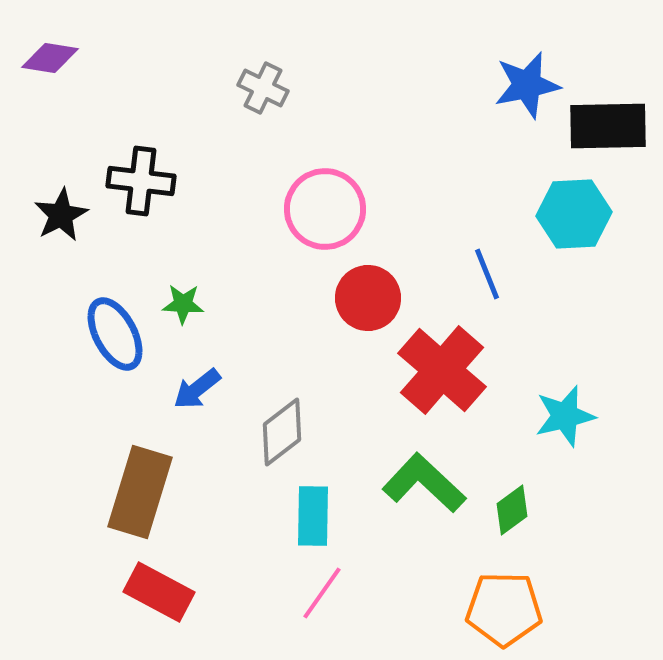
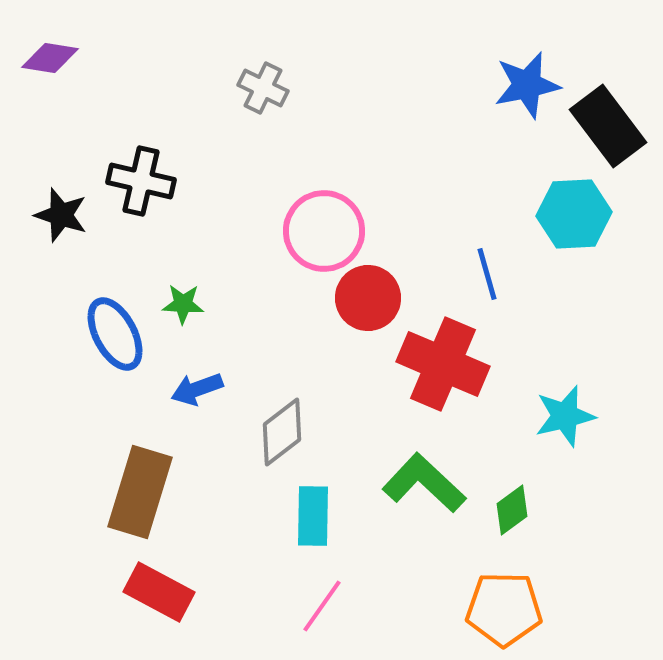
black rectangle: rotated 54 degrees clockwise
black cross: rotated 6 degrees clockwise
pink circle: moved 1 px left, 22 px down
black star: rotated 26 degrees counterclockwise
blue line: rotated 6 degrees clockwise
red cross: moved 1 px right, 6 px up; rotated 18 degrees counterclockwise
blue arrow: rotated 18 degrees clockwise
pink line: moved 13 px down
